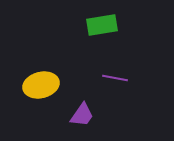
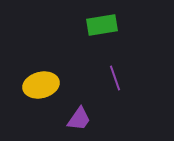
purple line: rotated 60 degrees clockwise
purple trapezoid: moved 3 px left, 4 px down
